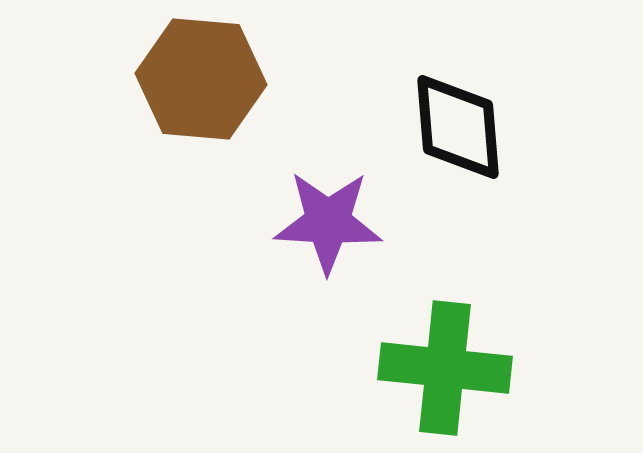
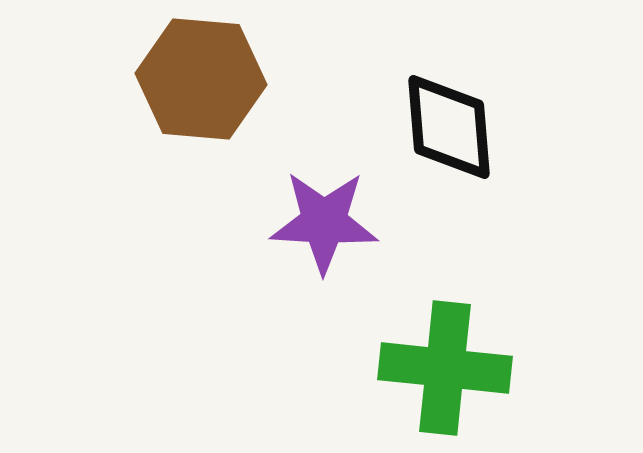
black diamond: moved 9 px left
purple star: moved 4 px left
